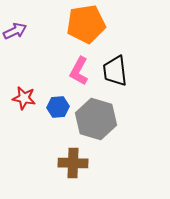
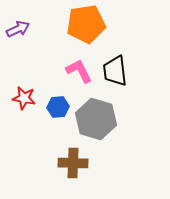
purple arrow: moved 3 px right, 2 px up
pink L-shape: rotated 124 degrees clockwise
